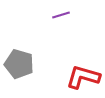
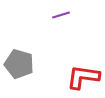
red L-shape: rotated 8 degrees counterclockwise
